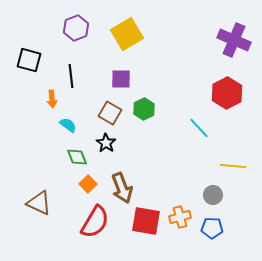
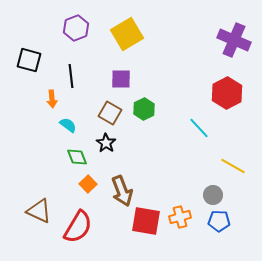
yellow line: rotated 25 degrees clockwise
brown arrow: moved 3 px down
brown triangle: moved 8 px down
red semicircle: moved 17 px left, 5 px down
blue pentagon: moved 7 px right, 7 px up
